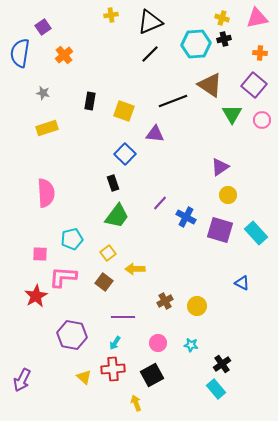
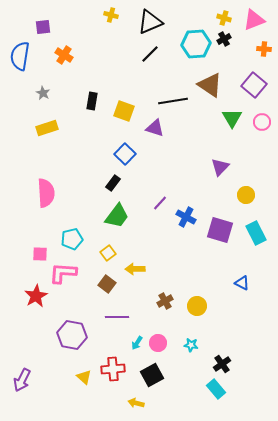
yellow cross at (111, 15): rotated 24 degrees clockwise
yellow cross at (222, 18): moved 2 px right
pink triangle at (257, 18): moved 3 px left, 2 px down; rotated 10 degrees counterclockwise
purple square at (43, 27): rotated 28 degrees clockwise
black cross at (224, 39): rotated 16 degrees counterclockwise
blue semicircle at (20, 53): moved 3 px down
orange cross at (260, 53): moved 4 px right, 4 px up
orange cross at (64, 55): rotated 18 degrees counterclockwise
gray star at (43, 93): rotated 16 degrees clockwise
black rectangle at (90, 101): moved 2 px right
black line at (173, 101): rotated 12 degrees clockwise
green triangle at (232, 114): moved 4 px down
pink circle at (262, 120): moved 2 px down
purple triangle at (155, 134): moved 6 px up; rotated 12 degrees clockwise
purple triangle at (220, 167): rotated 12 degrees counterclockwise
black rectangle at (113, 183): rotated 56 degrees clockwise
yellow circle at (228, 195): moved 18 px right
cyan rectangle at (256, 233): rotated 15 degrees clockwise
pink L-shape at (63, 277): moved 4 px up
brown square at (104, 282): moved 3 px right, 2 px down
purple line at (123, 317): moved 6 px left
cyan arrow at (115, 343): moved 22 px right
yellow arrow at (136, 403): rotated 56 degrees counterclockwise
